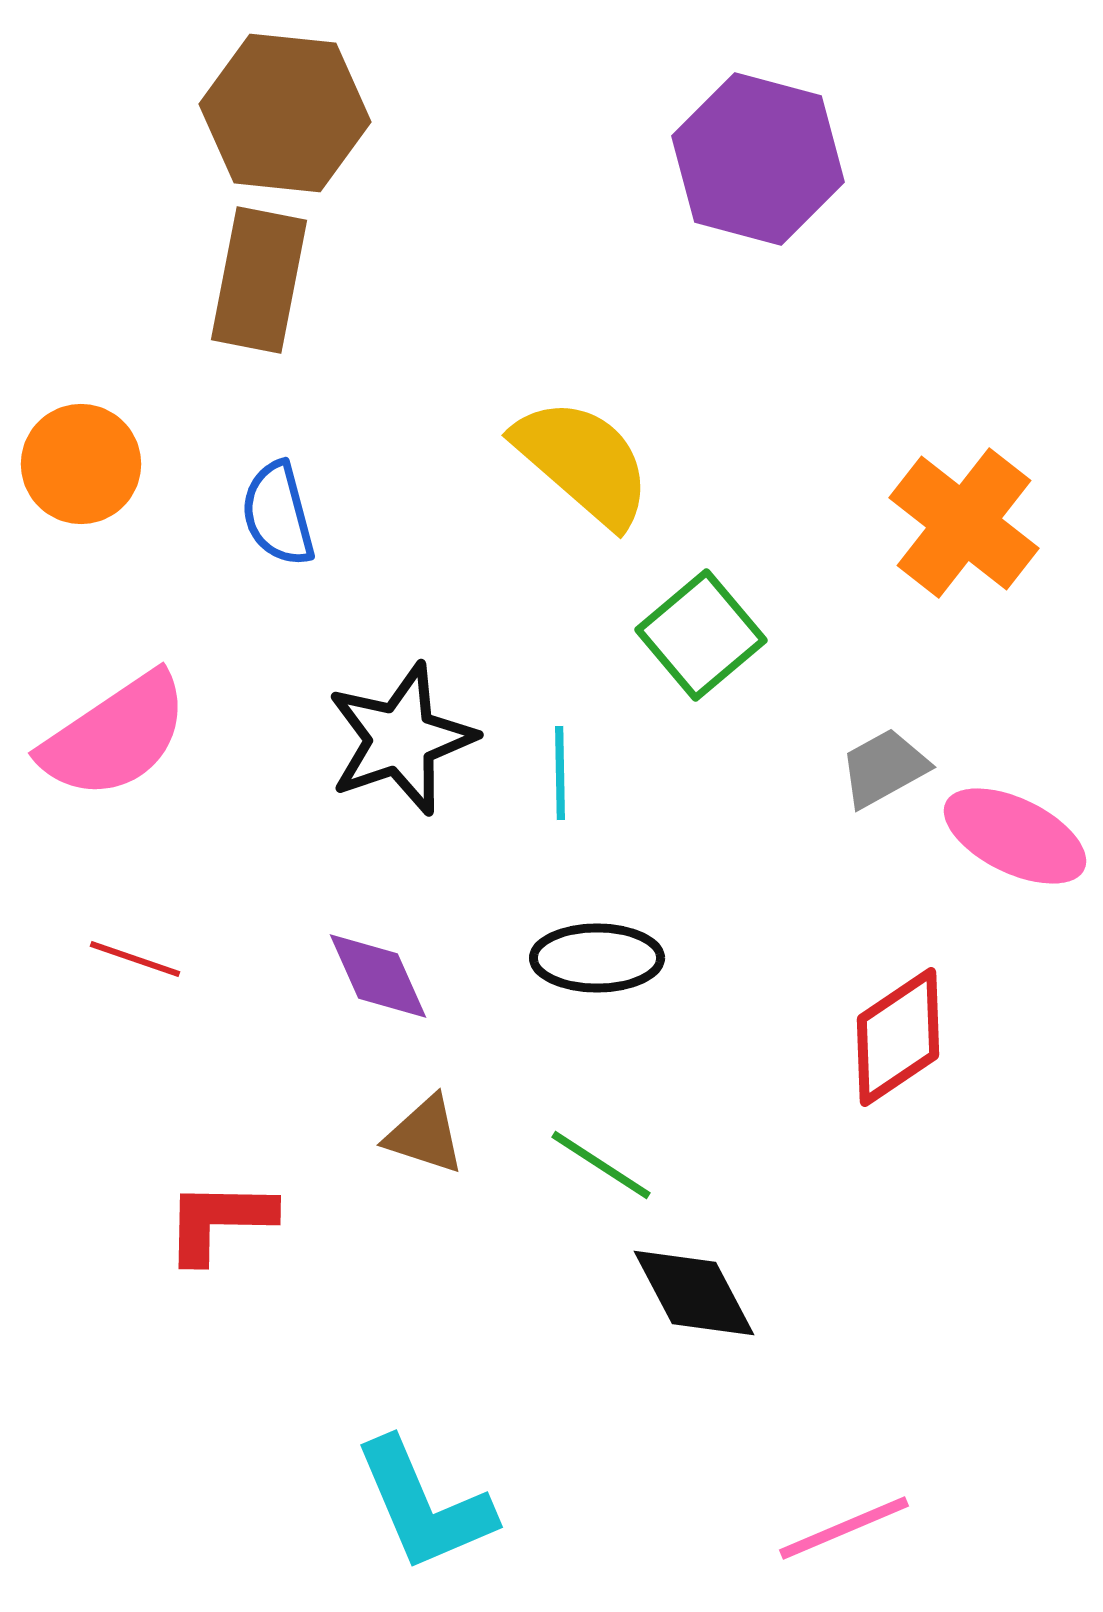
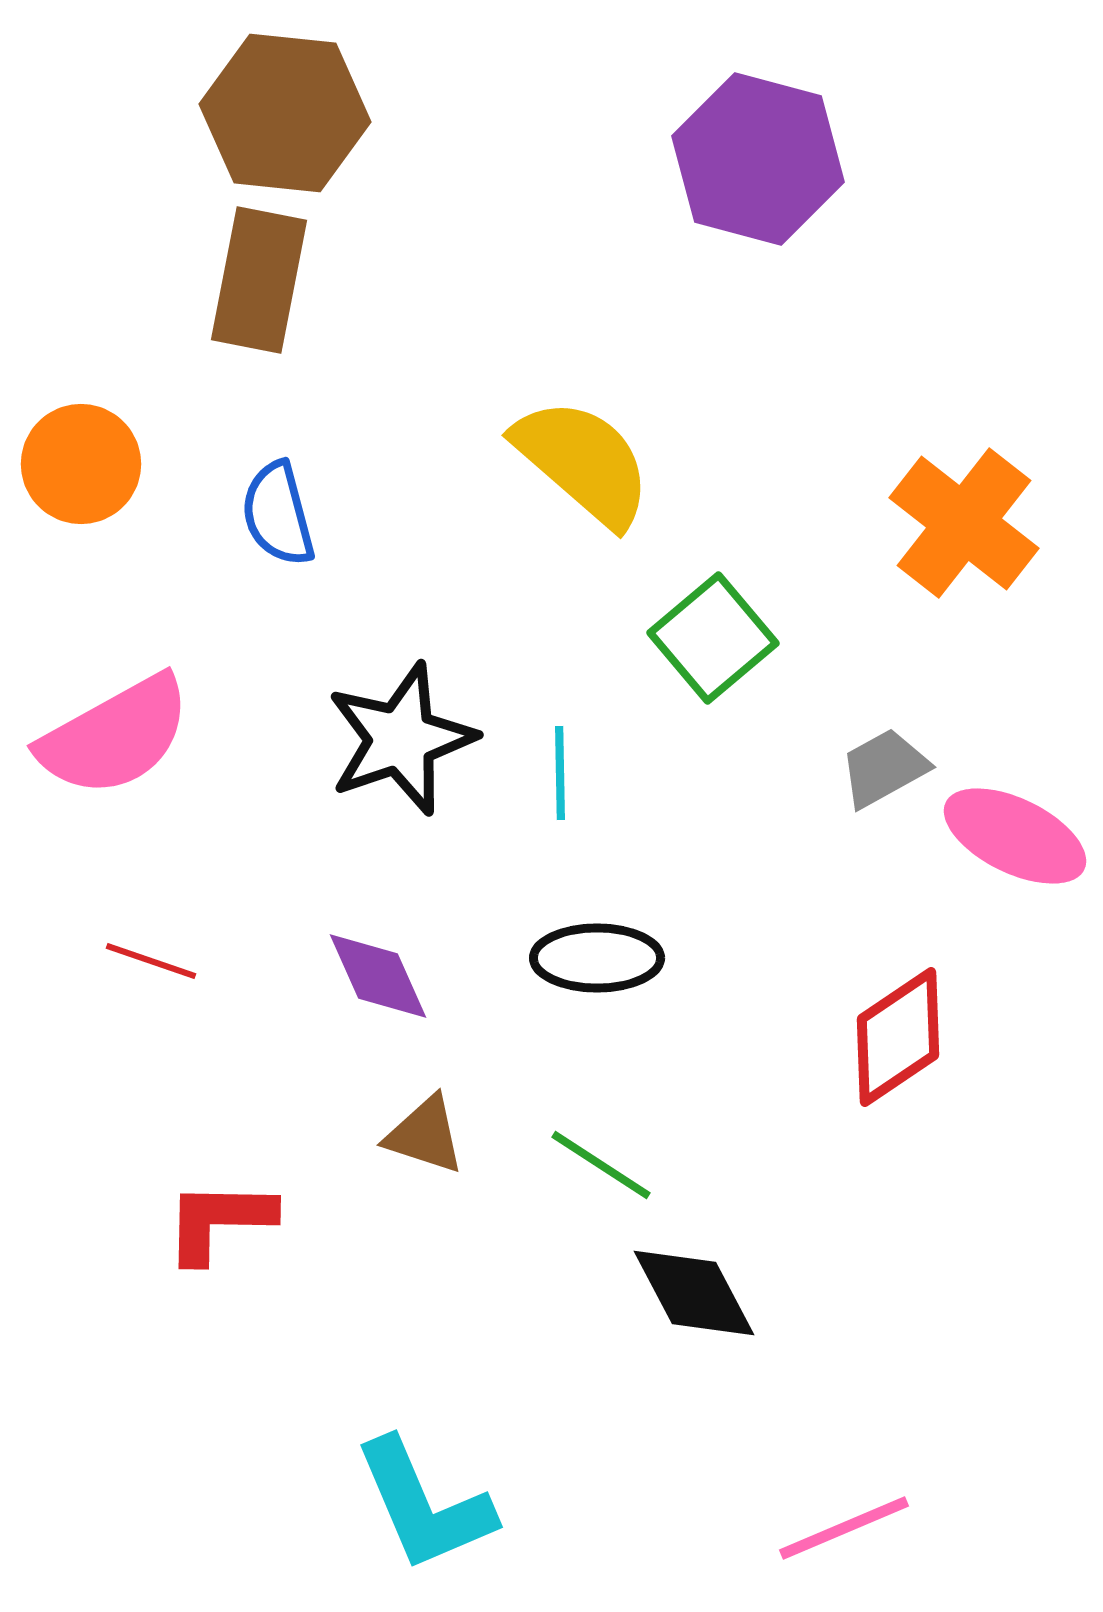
green square: moved 12 px right, 3 px down
pink semicircle: rotated 5 degrees clockwise
red line: moved 16 px right, 2 px down
